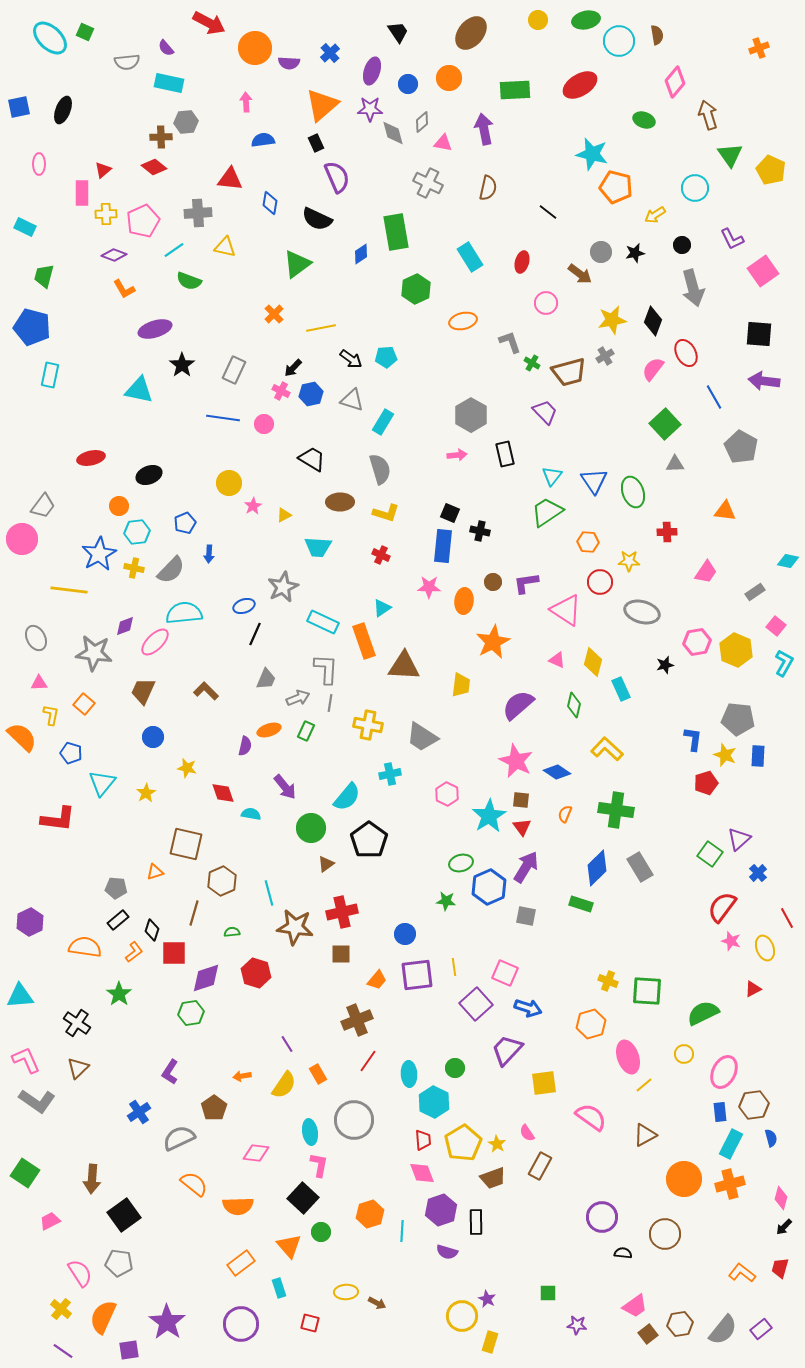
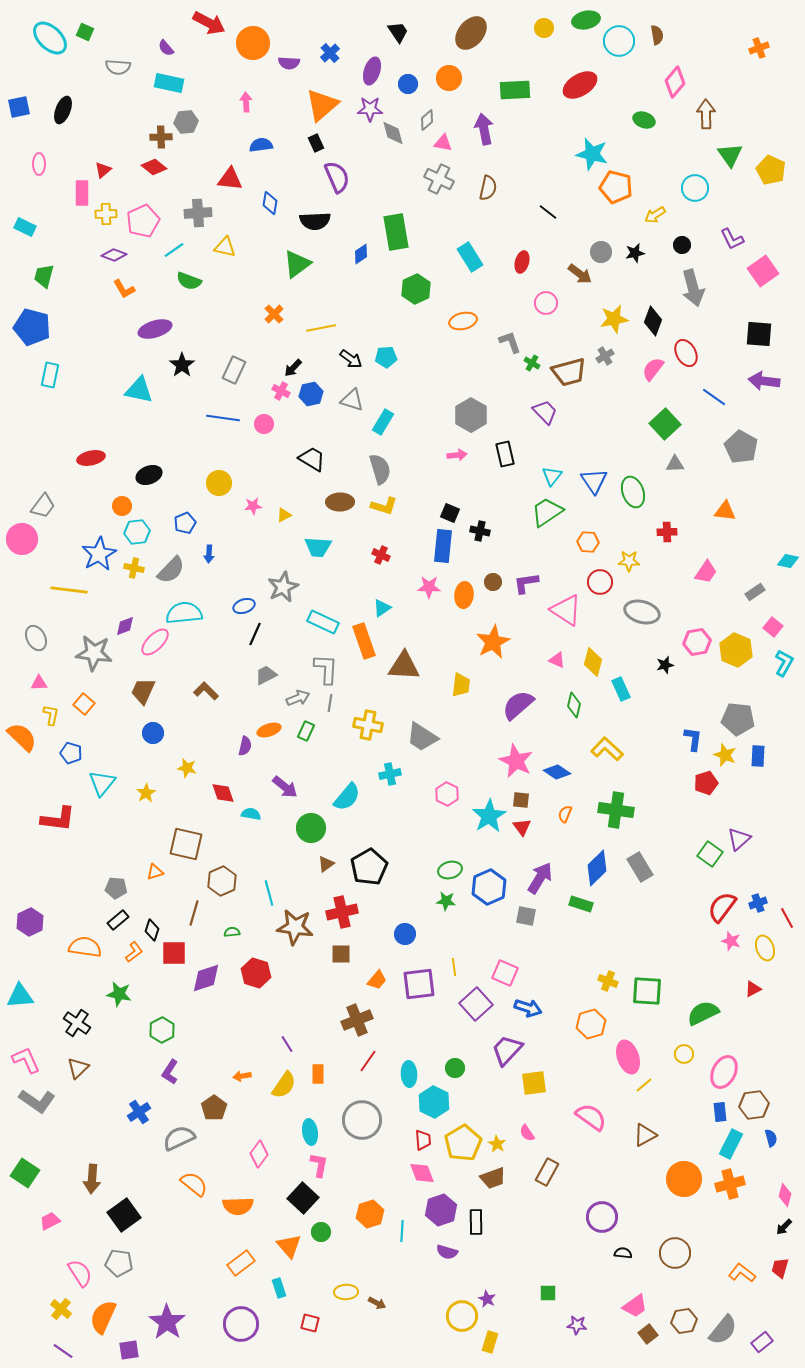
yellow circle at (538, 20): moved 6 px right, 8 px down
orange circle at (255, 48): moved 2 px left, 5 px up
gray semicircle at (127, 62): moved 9 px left, 5 px down; rotated 10 degrees clockwise
brown arrow at (708, 115): moved 2 px left, 1 px up; rotated 16 degrees clockwise
gray diamond at (422, 122): moved 5 px right, 2 px up
blue semicircle at (263, 140): moved 2 px left, 5 px down
gray cross at (428, 183): moved 11 px right, 4 px up
black semicircle at (317, 219): moved 2 px left, 2 px down; rotated 28 degrees counterclockwise
yellow star at (612, 320): moved 2 px right, 1 px up
blue line at (714, 397): rotated 25 degrees counterclockwise
yellow circle at (229, 483): moved 10 px left
orange circle at (119, 506): moved 3 px right
pink star at (253, 506): rotated 24 degrees clockwise
yellow L-shape at (386, 513): moved 2 px left, 7 px up
orange ellipse at (464, 601): moved 6 px up
pink square at (776, 626): moved 3 px left, 1 px down
gray trapezoid at (266, 679): moved 4 px up; rotated 140 degrees counterclockwise
blue circle at (153, 737): moved 4 px up
purple arrow at (285, 787): rotated 12 degrees counterclockwise
black pentagon at (369, 840): moved 27 px down; rotated 6 degrees clockwise
green ellipse at (461, 863): moved 11 px left, 7 px down
purple arrow at (526, 867): moved 14 px right, 11 px down
blue cross at (758, 873): moved 30 px down; rotated 24 degrees clockwise
purple square at (417, 975): moved 2 px right, 9 px down
green star at (119, 994): rotated 25 degrees counterclockwise
green hexagon at (191, 1013): moved 29 px left, 17 px down; rotated 20 degrees counterclockwise
orange rectangle at (318, 1074): rotated 30 degrees clockwise
yellow square at (544, 1083): moved 10 px left
gray circle at (354, 1120): moved 8 px right
pink diamond at (256, 1153): moved 3 px right, 1 px down; rotated 60 degrees counterclockwise
brown rectangle at (540, 1166): moved 7 px right, 6 px down
pink diamond at (781, 1198): moved 4 px right, 3 px up
brown circle at (665, 1234): moved 10 px right, 19 px down
brown hexagon at (680, 1324): moved 4 px right, 3 px up
purple rectangle at (761, 1329): moved 1 px right, 13 px down
